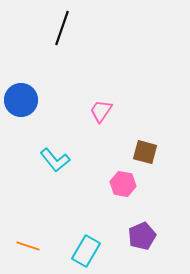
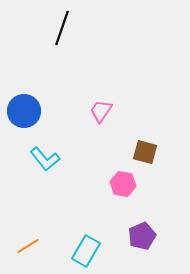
blue circle: moved 3 px right, 11 px down
cyan L-shape: moved 10 px left, 1 px up
orange line: rotated 50 degrees counterclockwise
